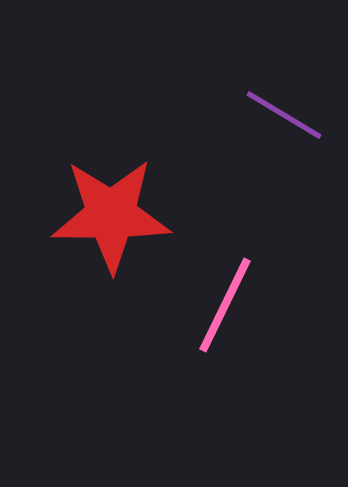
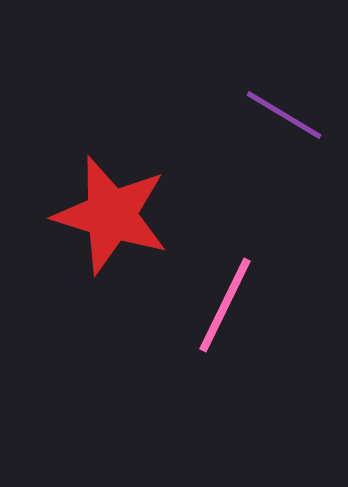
red star: rotated 17 degrees clockwise
